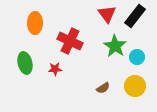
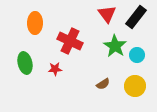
black rectangle: moved 1 px right, 1 px down
cyan circle: moved 2 px up
brown semicircle: moved 4 px up
